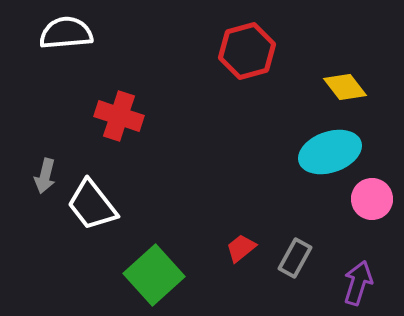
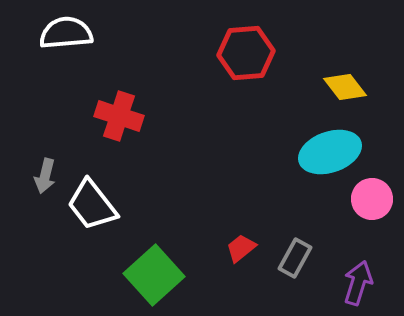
red hexagon: moved 1 px left, 2 px down; rotated 10 degrees clockwise
